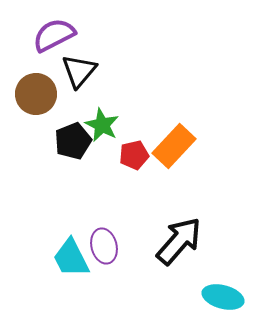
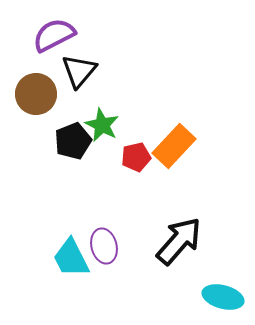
red pentagon: moved 2 px right, 2 px down
